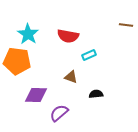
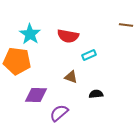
cyan star: moved 2 px right
